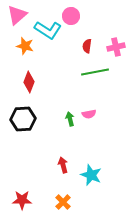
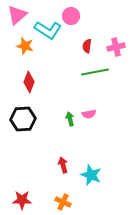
orange cross: rotated 21 degrees counterclockwise
